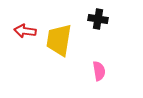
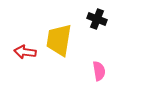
black cross: moved 1 px left; rotated 12 degrees clockwise
red arrow: moved 21 px down
